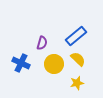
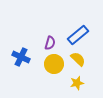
blue rectangle: moved 2 px right, 1 px up
purple semicircle: moved 8 px right
blue cross: moved 6 px up
